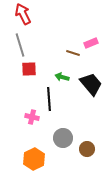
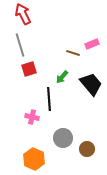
pink rectangle: moved 1 px right, 1 px down
red square: rotated 14 degrees counterclockwise
green arrow: rotated 64 degrees counterclockwise
orange hexagon: rotated 10 degrees counterclockwise
